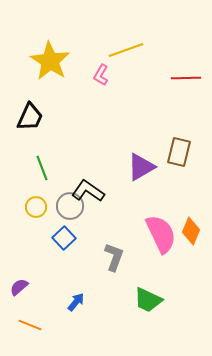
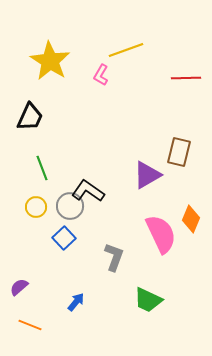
purple triangle: moved 6 px right, 8 px down
orange diamond: moved 12 px up
